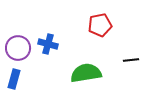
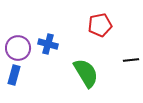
green semicircle: rotated 68 degrees clockwise
blue rectangle: moved 4 px up
